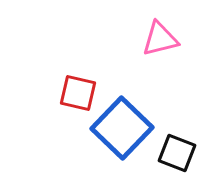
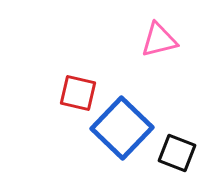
pink triangle: moved 1 px left, 1 px down
